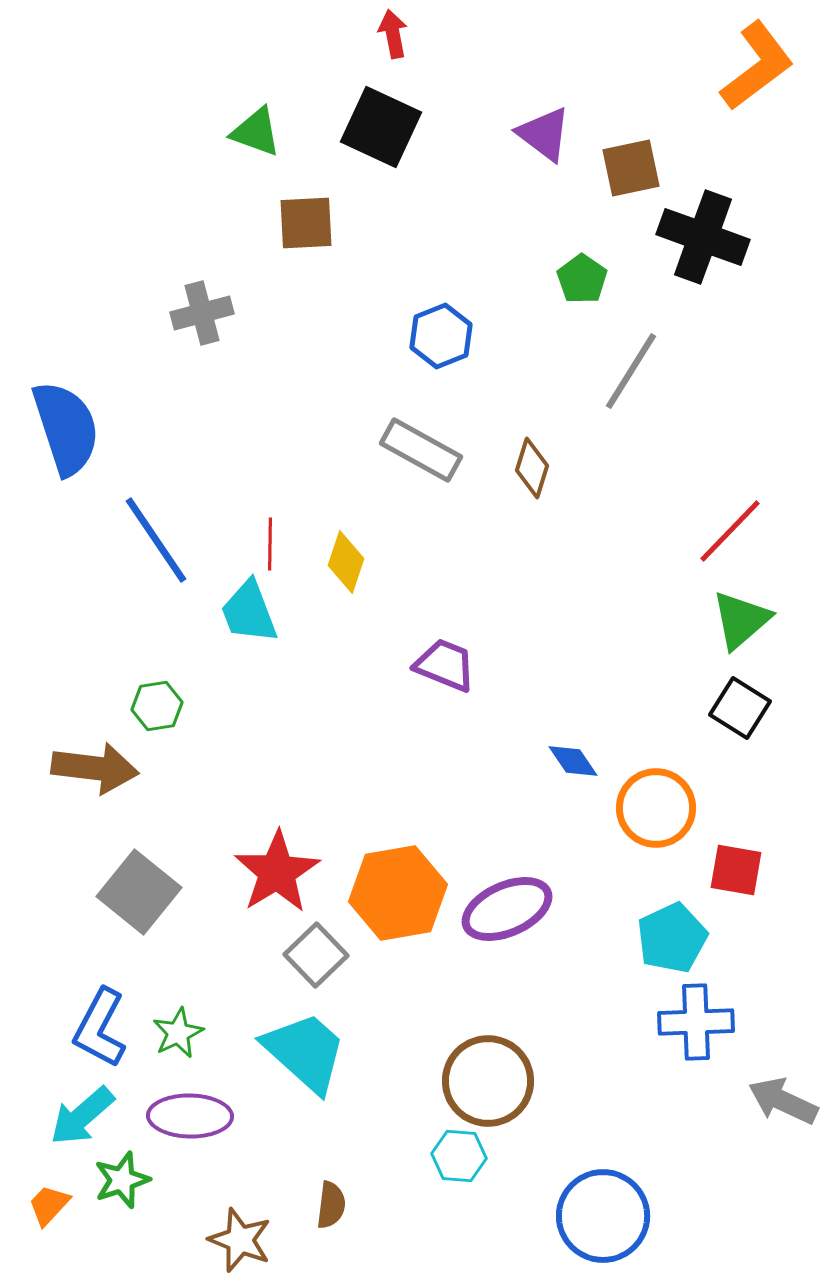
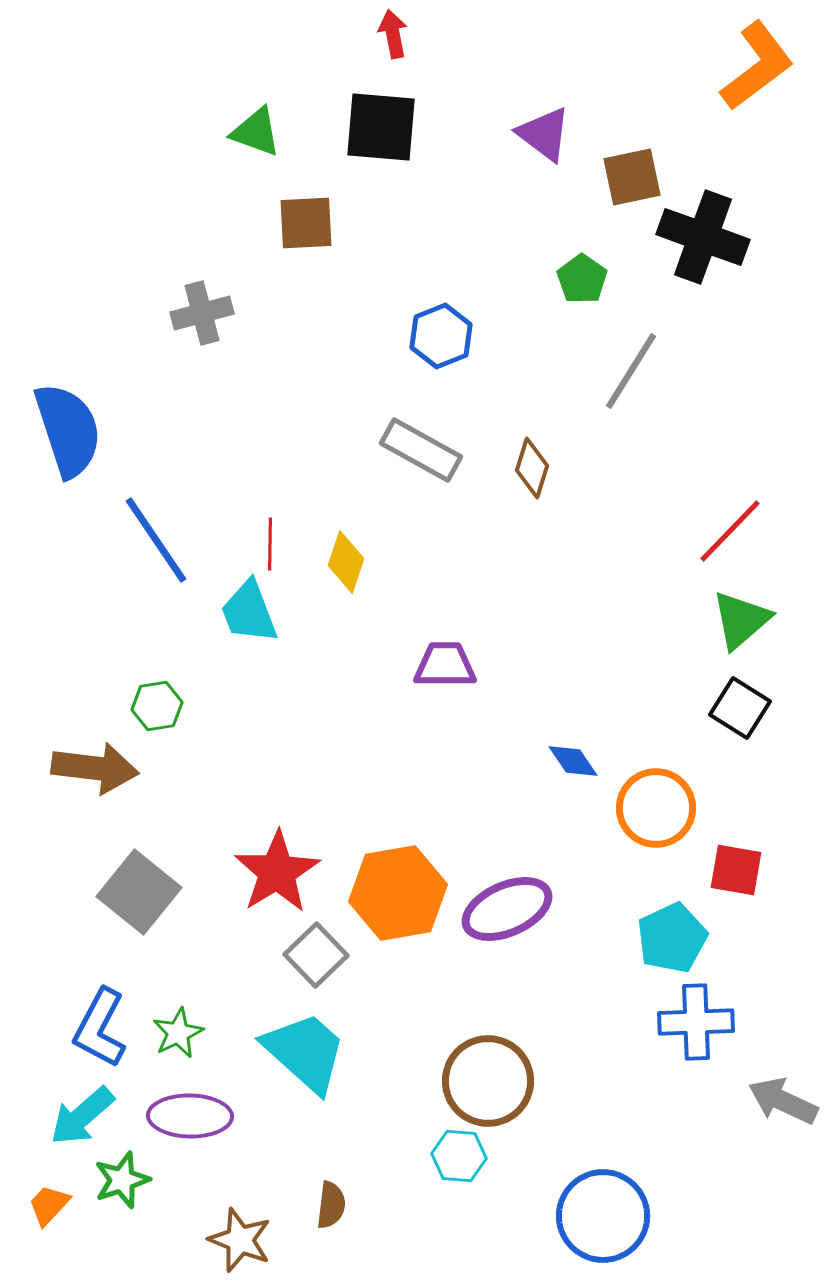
black square at (381, 127): rotated 20 degrees counterclockwise
brown square at (631, 168): moved 1 px right, 9 px down
blue semicircle at (66, 428): moved 2 px right, 2 px down
purple trapezoid at (445, 665): rotated 22 degrees counterclockwise
